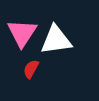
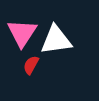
red semicircle: moved 4 px up
